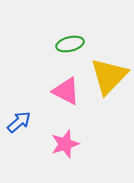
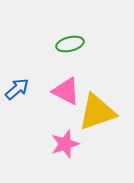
yellow triangle: moved 12 px left, 36 px down; rotated 27 degrees clockwise
blue arrow: moved 2 px left, 33 px up
